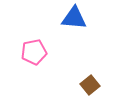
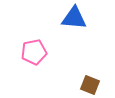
brown square: rotated 30 degrees counterclockwise
